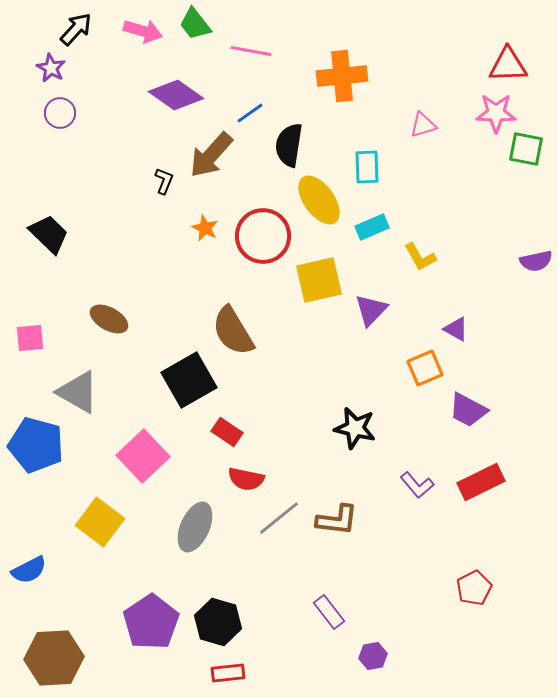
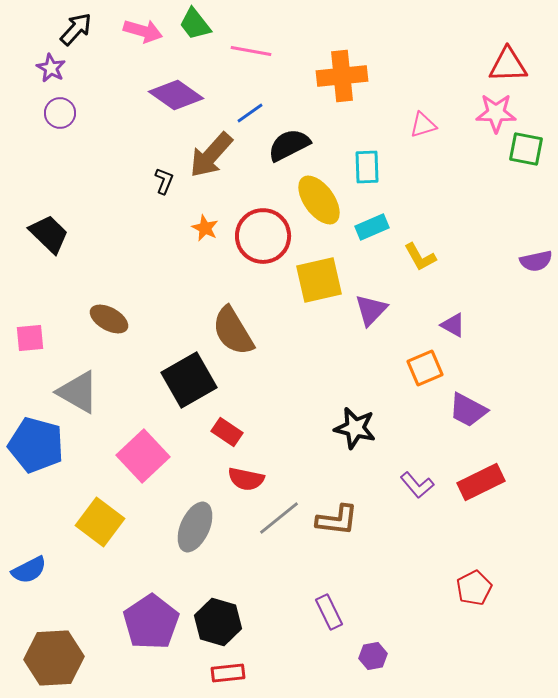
black semicircle at (289, 145): rotated 54 degrees clockwise
purple triangle at (456, 329): moved 3 px left, 4 px up
purple rectangle at (329, 612): rotated 12 degrees clockwise
